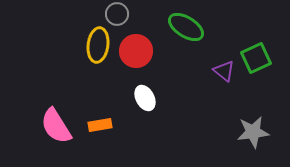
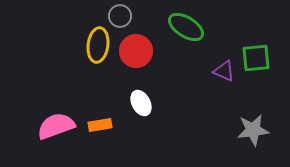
gray circle: moved 3 px right, 2 px down
green square: rotated 20 degrees clockwise
purple triangle: rotated 15 degrees counterclockwise
white ellipse: moved 4 px left, 5 px down
pink semicircle: rotated 102 degrees clockwise
gray star: moved 2 px up
